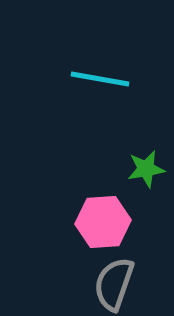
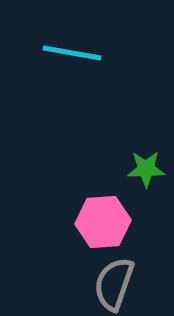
cyan line: moved 28 px left, 26 px up
green star: rotated 9 degrees clockwise
